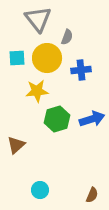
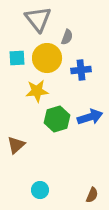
blue arrow: moved 2 px left, 2 px up
